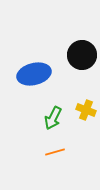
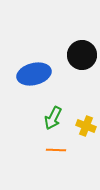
yellow cross: moved 16 px down
orange line: moved 1 px right, 2 px up; rotated 18 degrees clockwise
